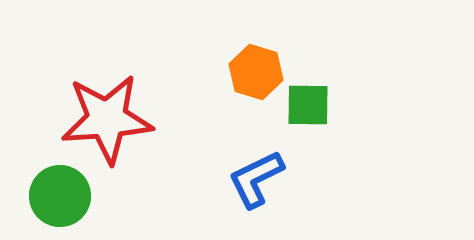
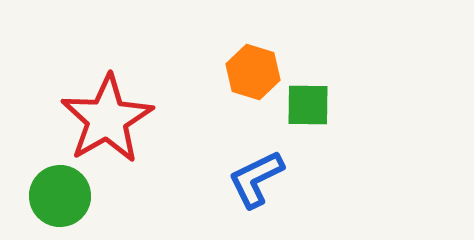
orange hexagon: moved 3 px left
red star: rotated 26 degrees counterclockwise
